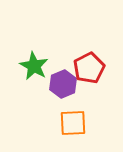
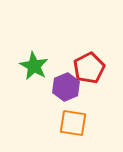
purple hexagon: moved 3 px right, 3 px down
orange square: rotated 12 degrees clockwise
